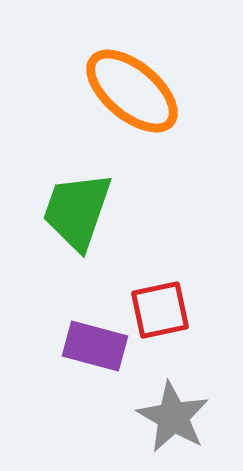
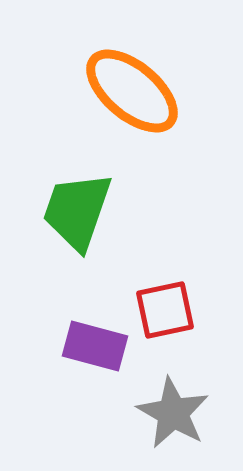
red square: moved 5 px right
gray star: moved 4 px up
